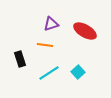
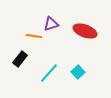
red ellipse: rotated 10 degrees counterclockwise
orange line: moved 11 px left, 9 px up
black rectangle: rotated 56 degrees clockwise
cyan line: rotated 15 degrees counterclockwise
